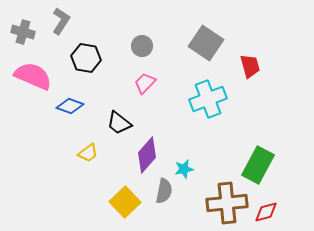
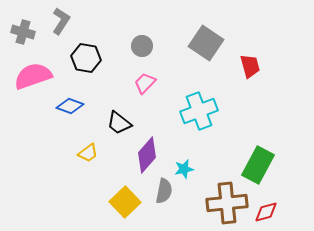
pink semicircle: rotated 42 degrees counterclockwise
cyan cross: moved 9 px left, 12 px down
